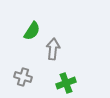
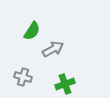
gray arrow: rotated 55 degrees clockwise
green cross: moved 1 px left, 1 px down
